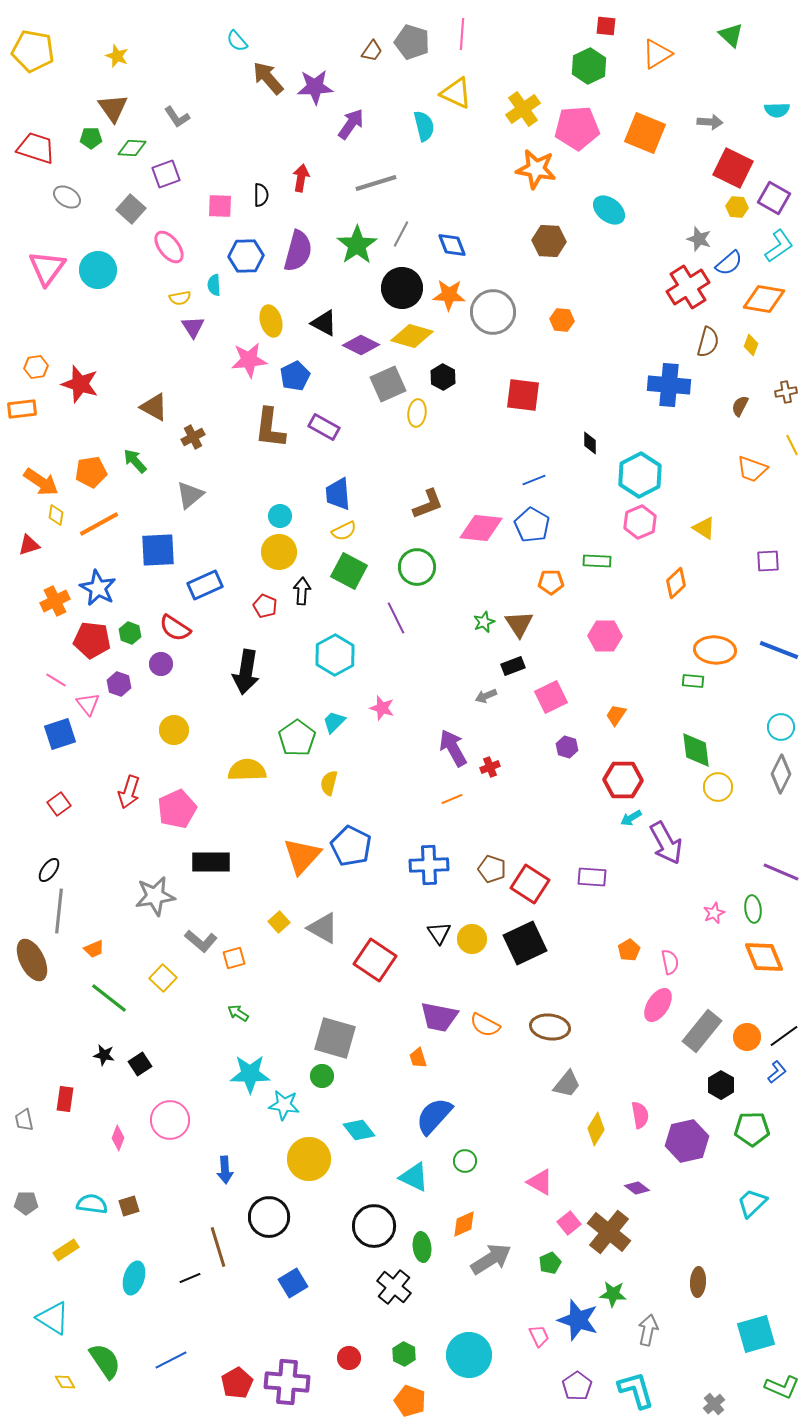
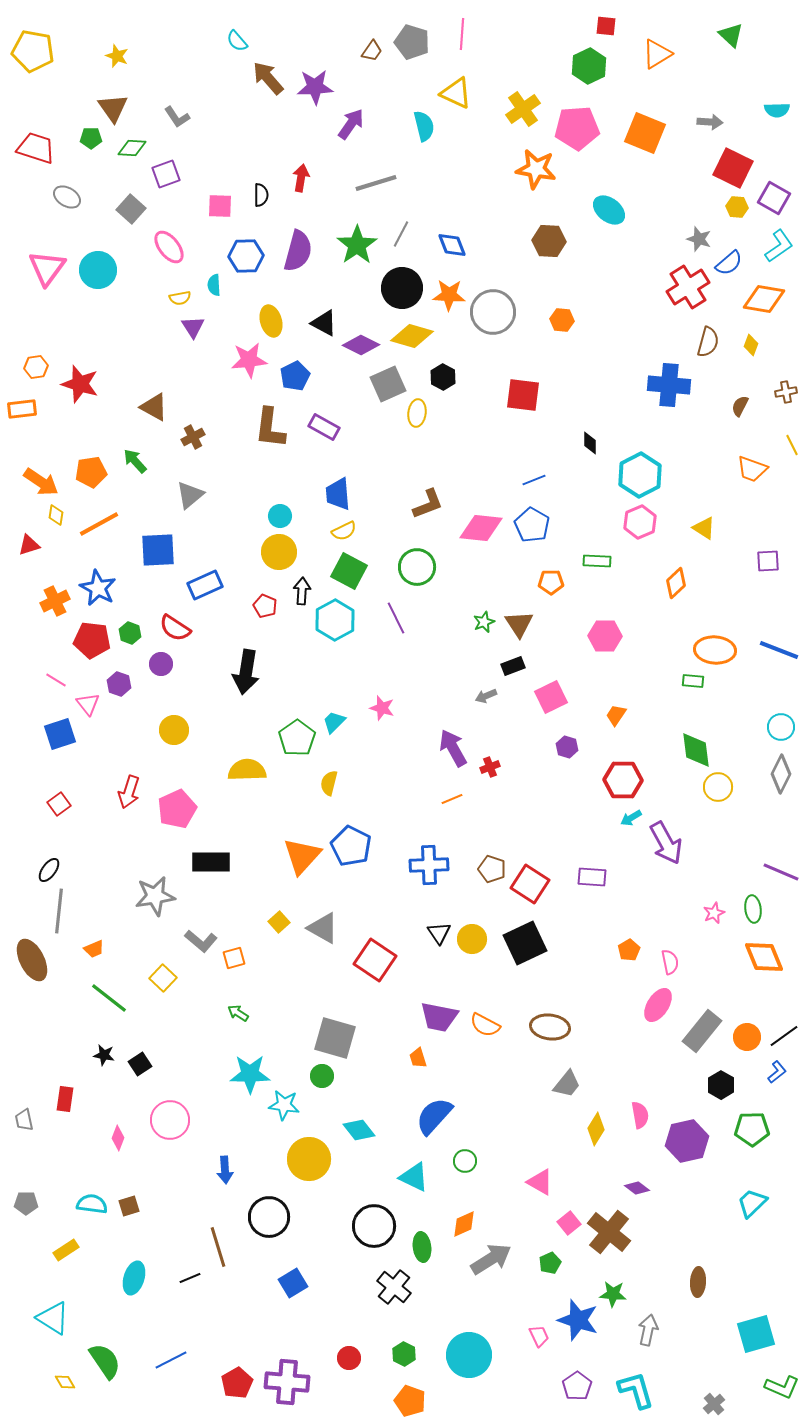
cyan hexagon at (335, 655): moved 35 px up
